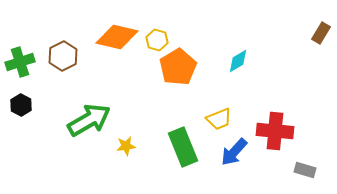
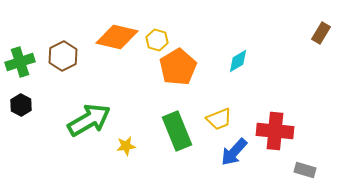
green rectangle: moved 6 px left, 16 px up
